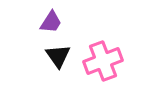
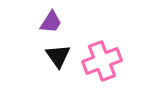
pink cross: moved 1 px left
